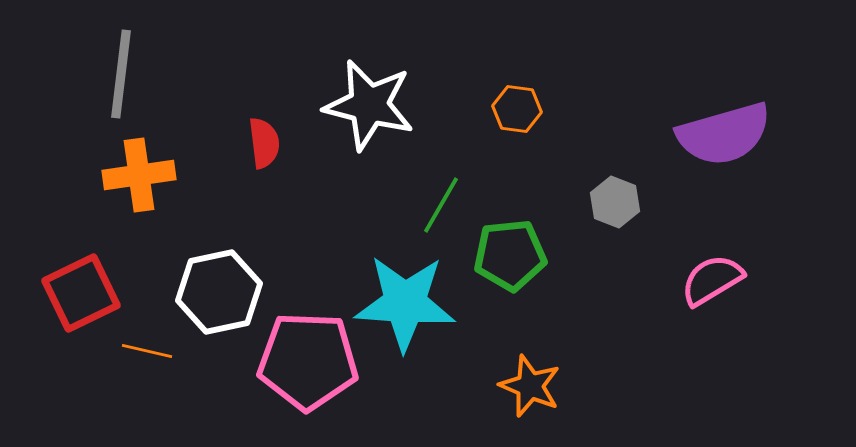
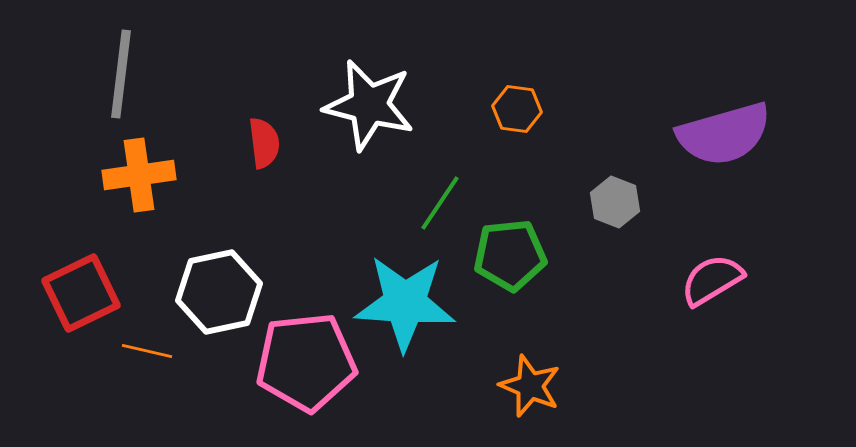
green line: moved 1 px left, 2 px up; rotated 4 degrees clockwise
pink pentagon: moved 2 px left, 1 px down; rotated 8 degrees counterclockwise
